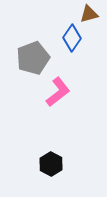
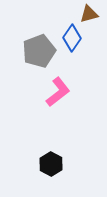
gray pentagon: moved 6 px right, 7 px up
